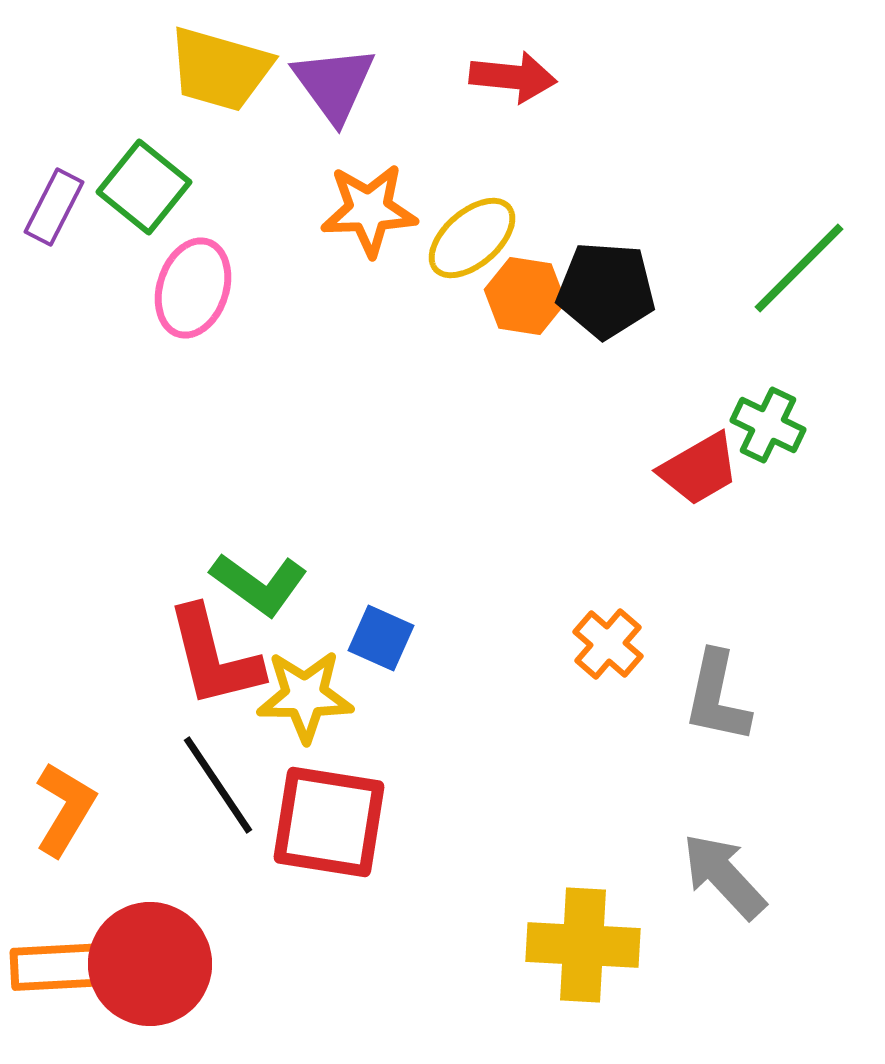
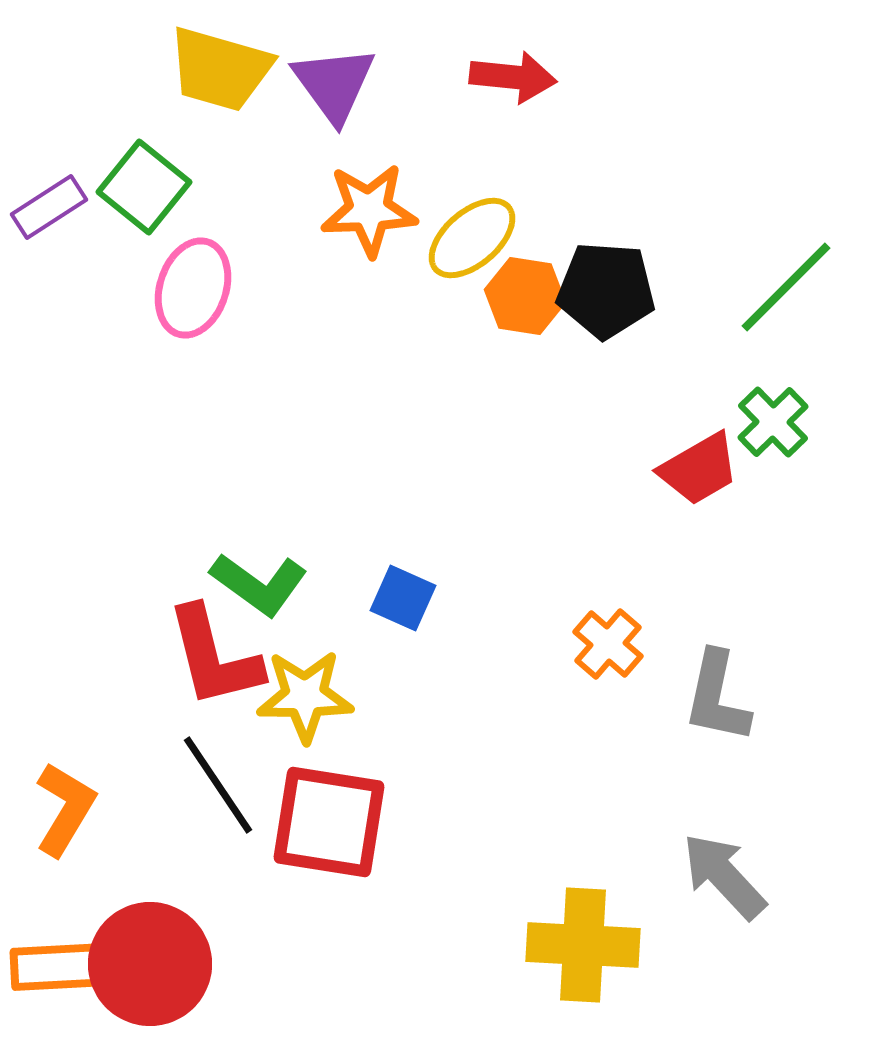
purple rectangle: moved 5 px left; rotated 30 degrees clockwise
green line: moved 13 px left, 19 px down
green cross: moved 5 px right, 3 px up; rotated 20 degrees clockwise
blue square: moved 22 px right, 40 px up
